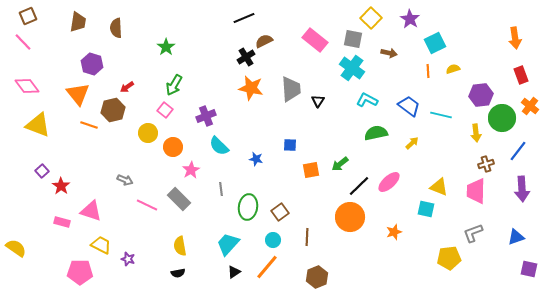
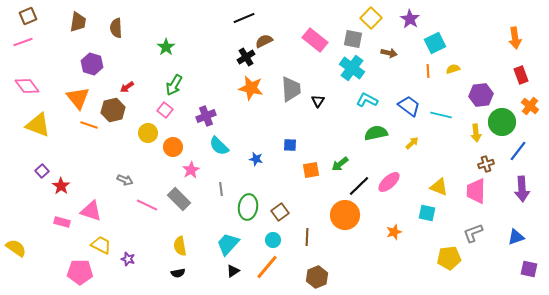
pink line at (23, 42): rotated 66 degrees counterclockwise
orange triangle at (78, 94): moved 4 px down
green circle at (502, 118): moved 4 px down
cyan square at (426, 209): moved 1 px right, 4 px down
orange circle at (350, 217): moved 5 px left, 2 px up
black triangle at (234, 272): moved 1 px left, 1 px up
